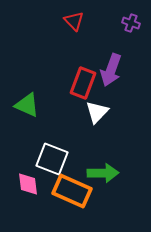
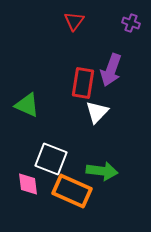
red triangle: rotated 20 degrees clockwise
red rectangle: rotated 12 degrees counterclockwise
white square: moved 1 px left
green arrow: moved 1 px left, 2 px up; rotated 8 degrees clockwise
